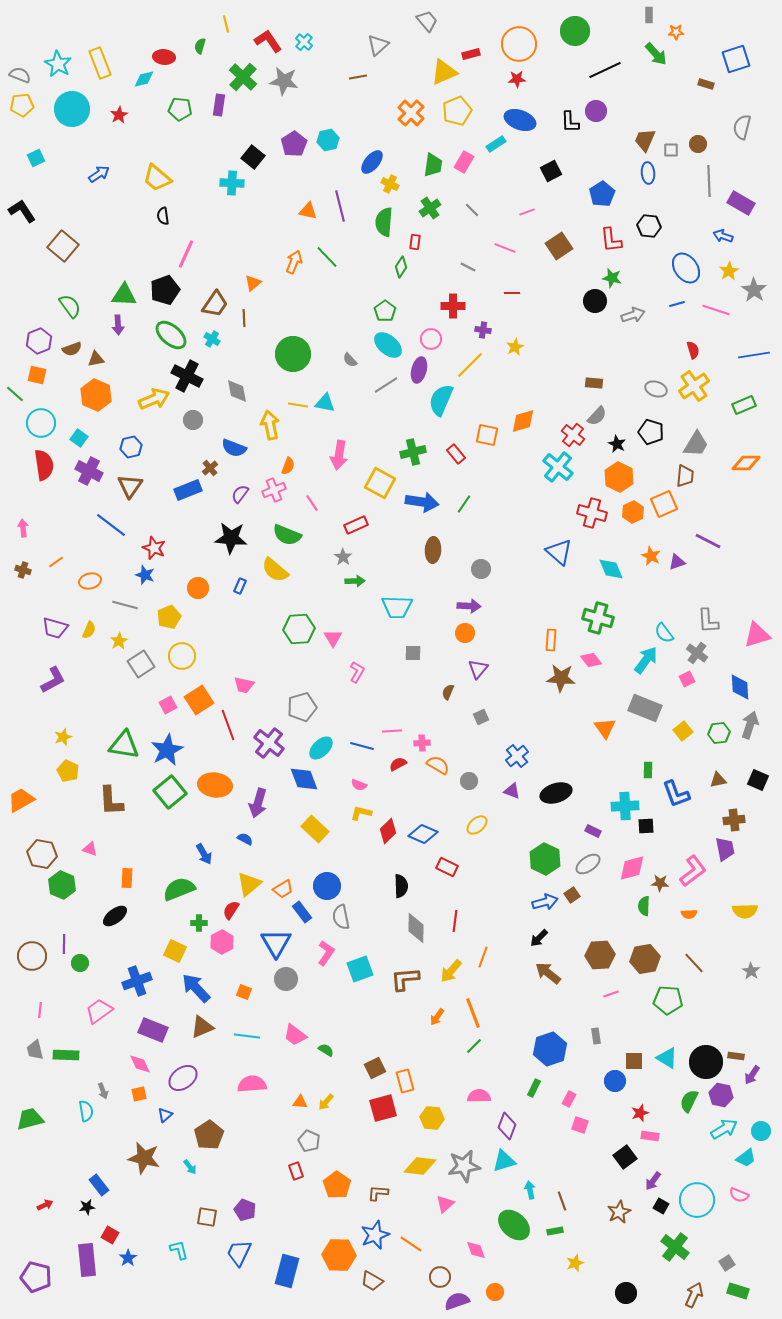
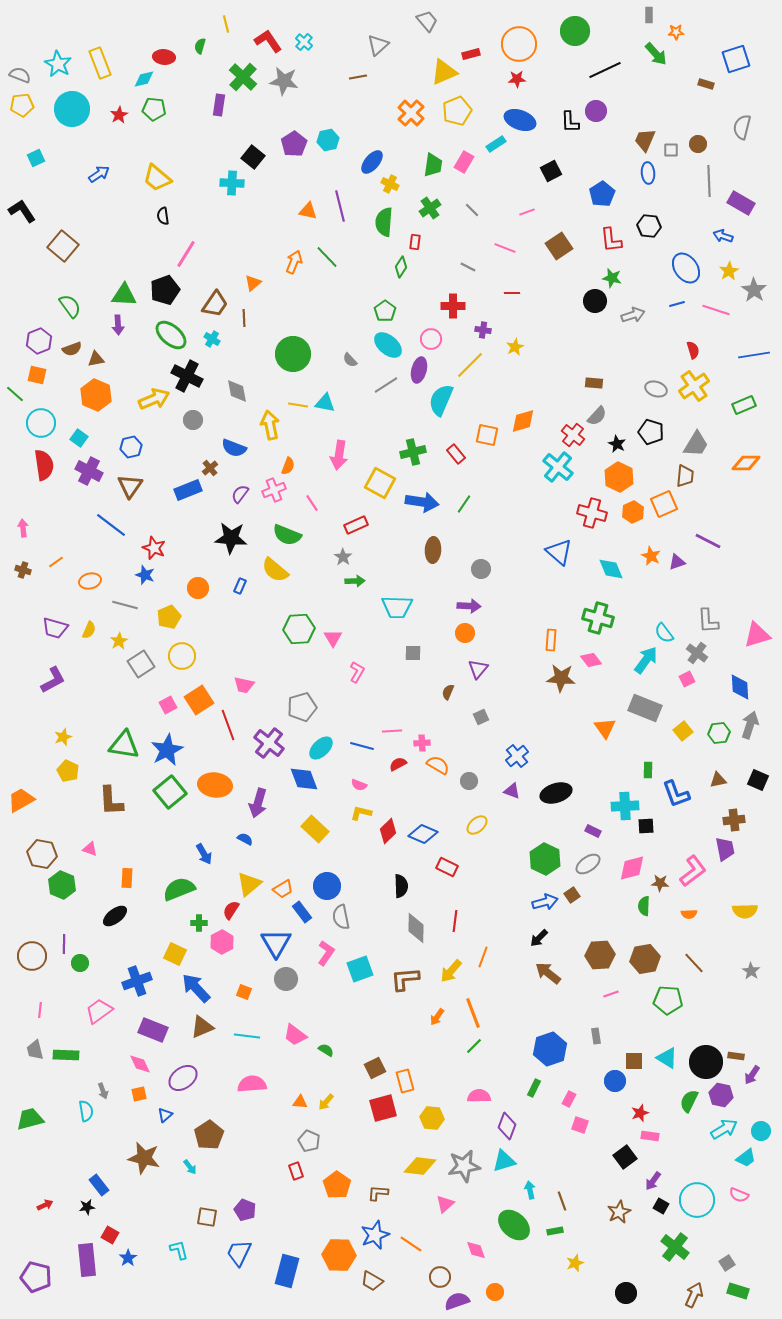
green pentagon at (180, 109): moved 26 px left
pink line at (186, 254): rotated 8 degrees clockwise
yellow square at (175, 951): moved 3 px down
